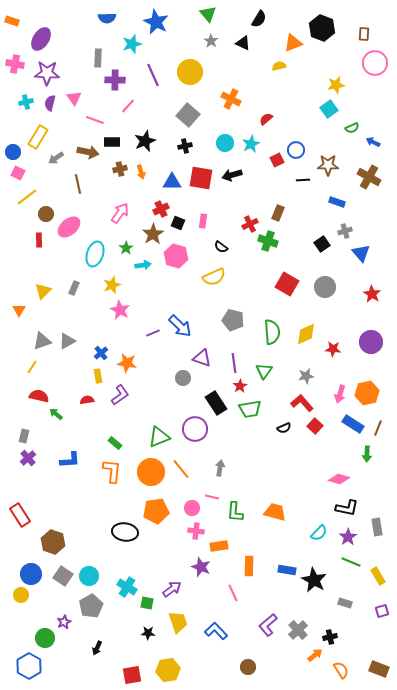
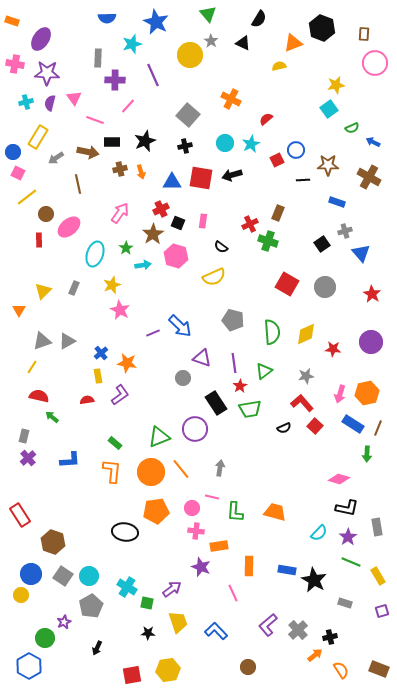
yellow circle at (190, 72): moved 17 px up
green triangle at (264, 371): rotated 18 degrees clockwise
green arrow at (56, 414): moved 4 px left, 3 px down
